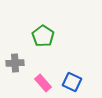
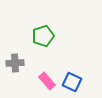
green pentagon: rotated 20 degrees clockwise
pink rectangle: moved 4 px right, 2 px up
